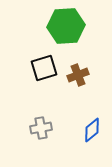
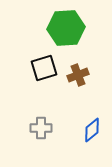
green hexagon: moved 2 px down
gray cross: rotated 10 degrees clockwise
